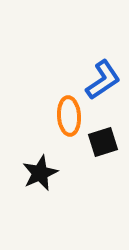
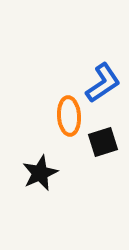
blue L-shape: moved 3 px down
